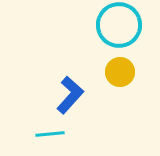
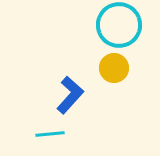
yellow circle: moved 6 px left, 4 px up
